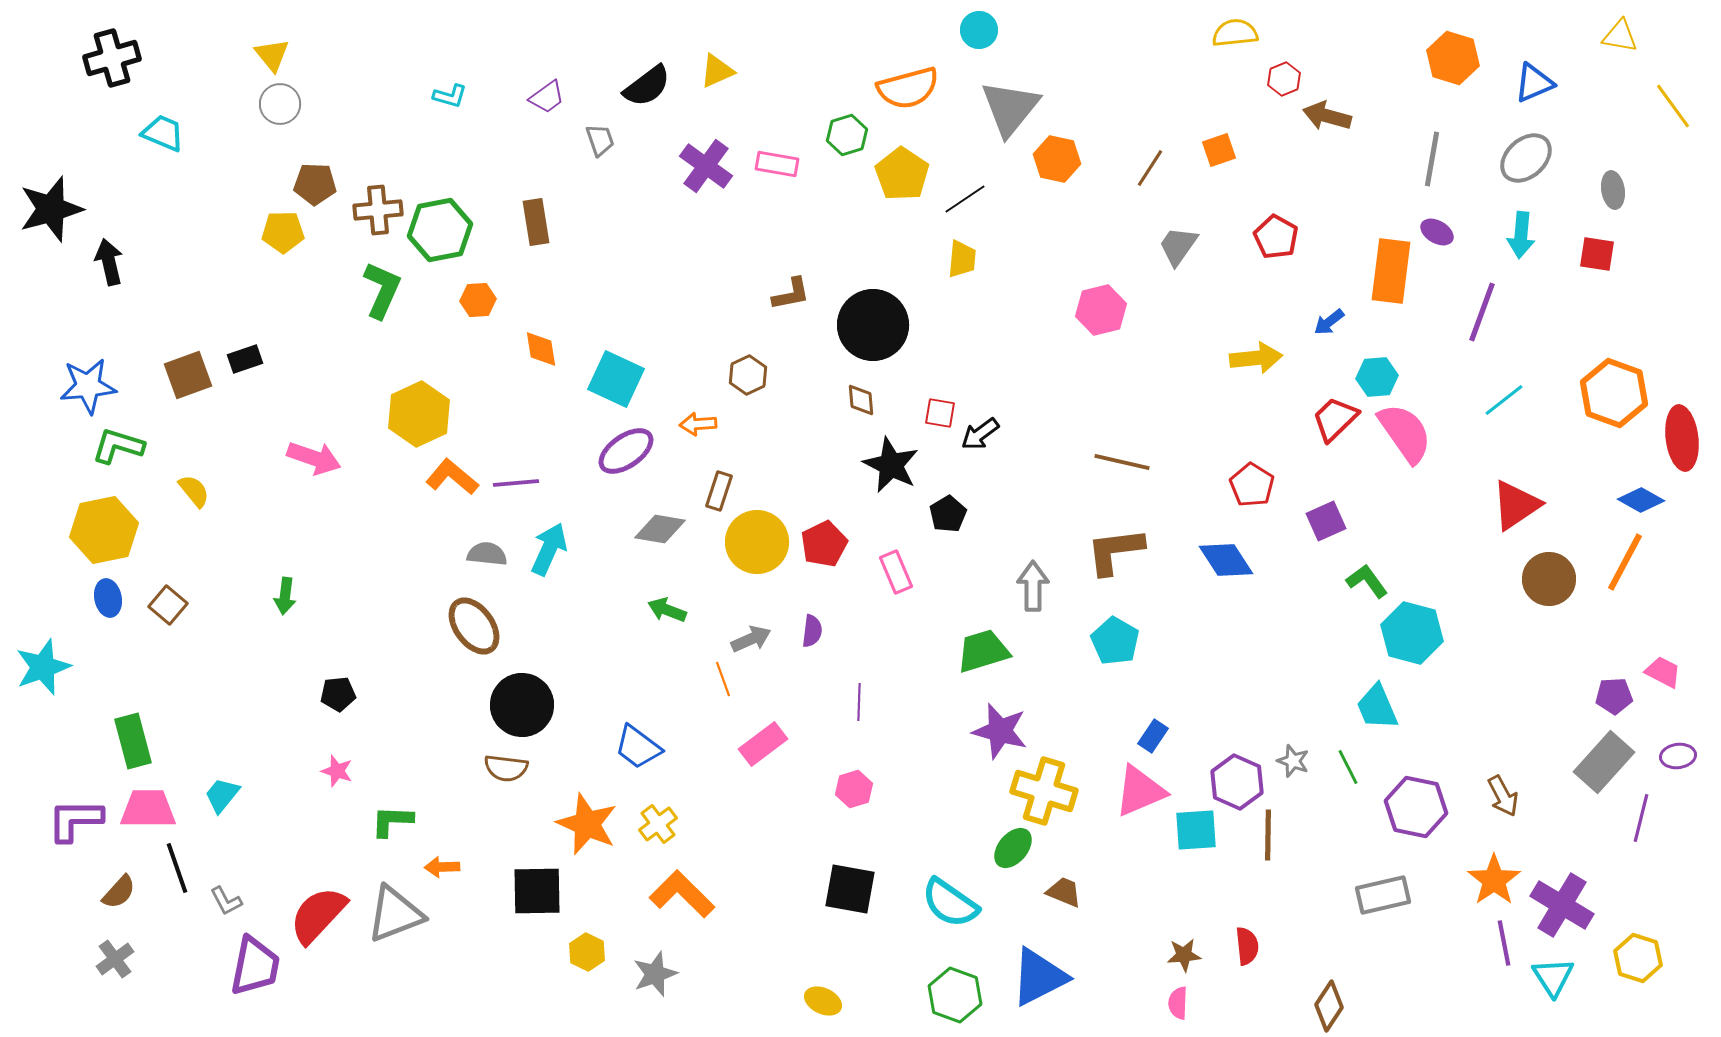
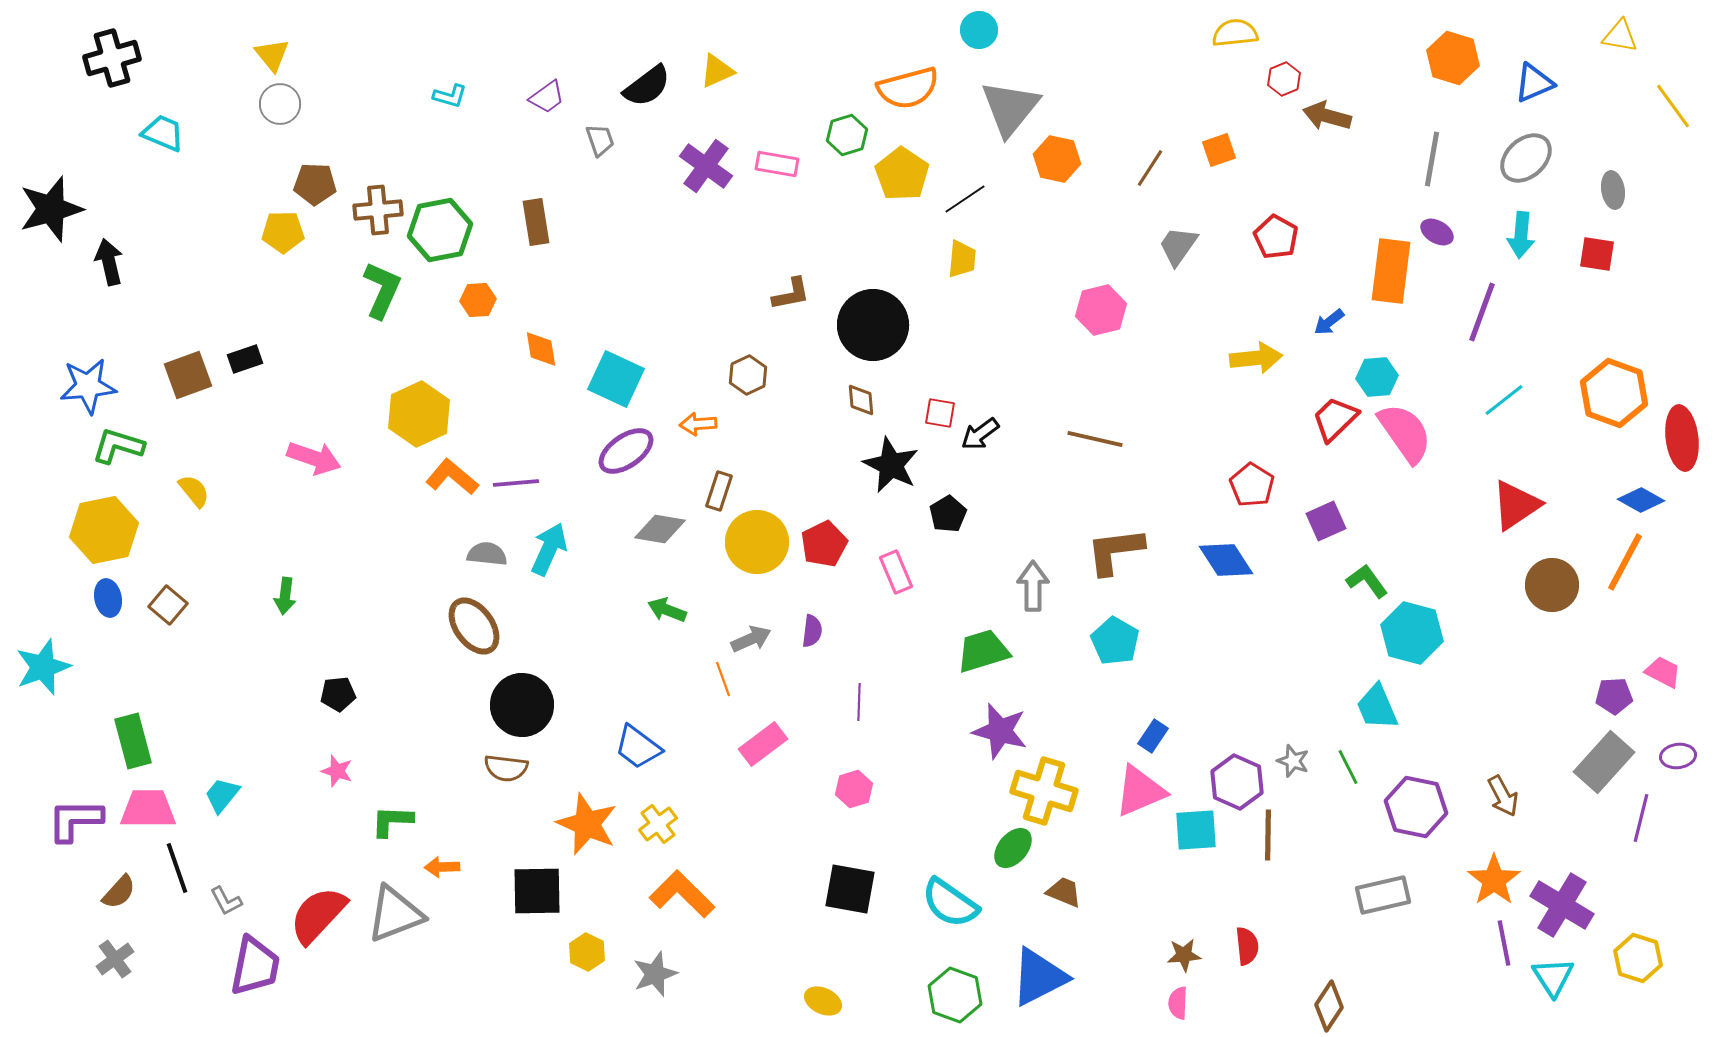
brown line at (1122, 462): moved 27 px left, 23 px up
brown circle at (1549, 579): moved 3 px right, 6 px down
